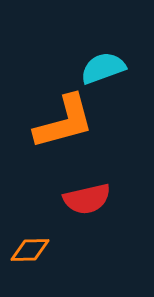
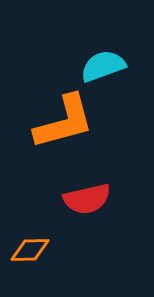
cyan semicircle: moved 2 px up
